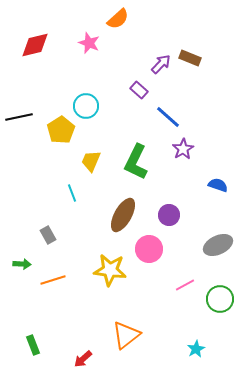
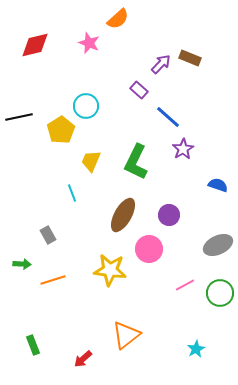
green circle: moved 6 px up
